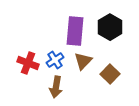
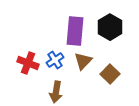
brown arrow: moved 5 px down
